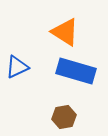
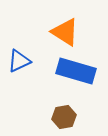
blue triangle: moved 2 px right, 6 px up
